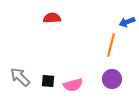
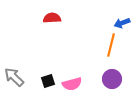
blue arrow: moved 5 px left, 1 px down
gray arrow: moved 6 px left
black square: rotated 24 degrees counterclockwise
pink semicircle: moved 1 px left, 1 px up
